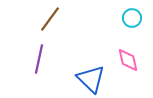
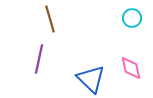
brown line: rotated 52 degrees counterclockwise
pink diamond: moved 3 px right, 8 px down
